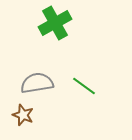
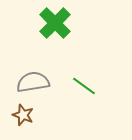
green cross: rotated 16 degrees counterclockwise
gray semicircle: moved 4 px left, 1 px up
